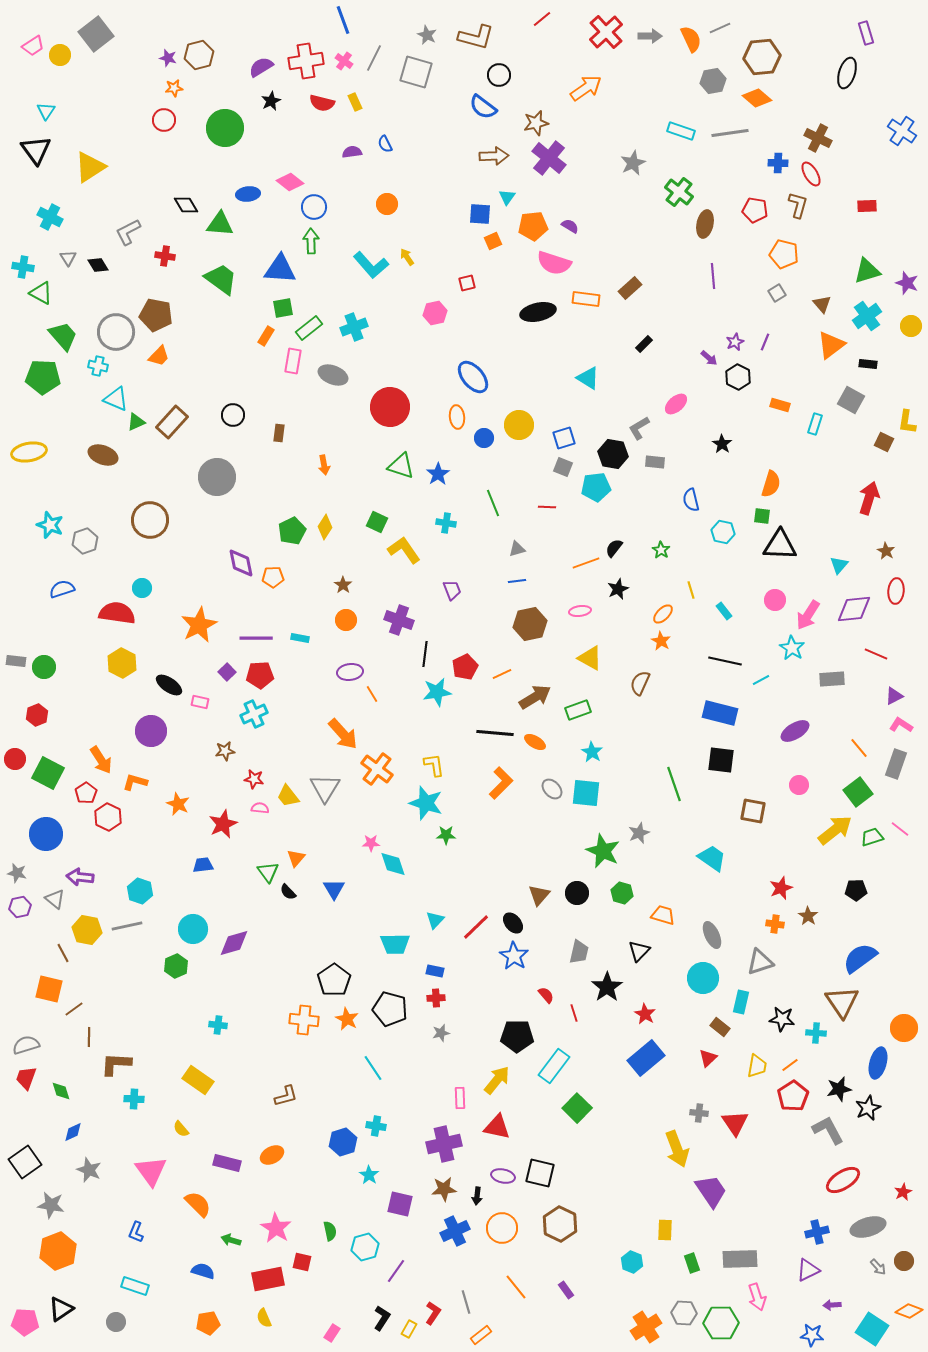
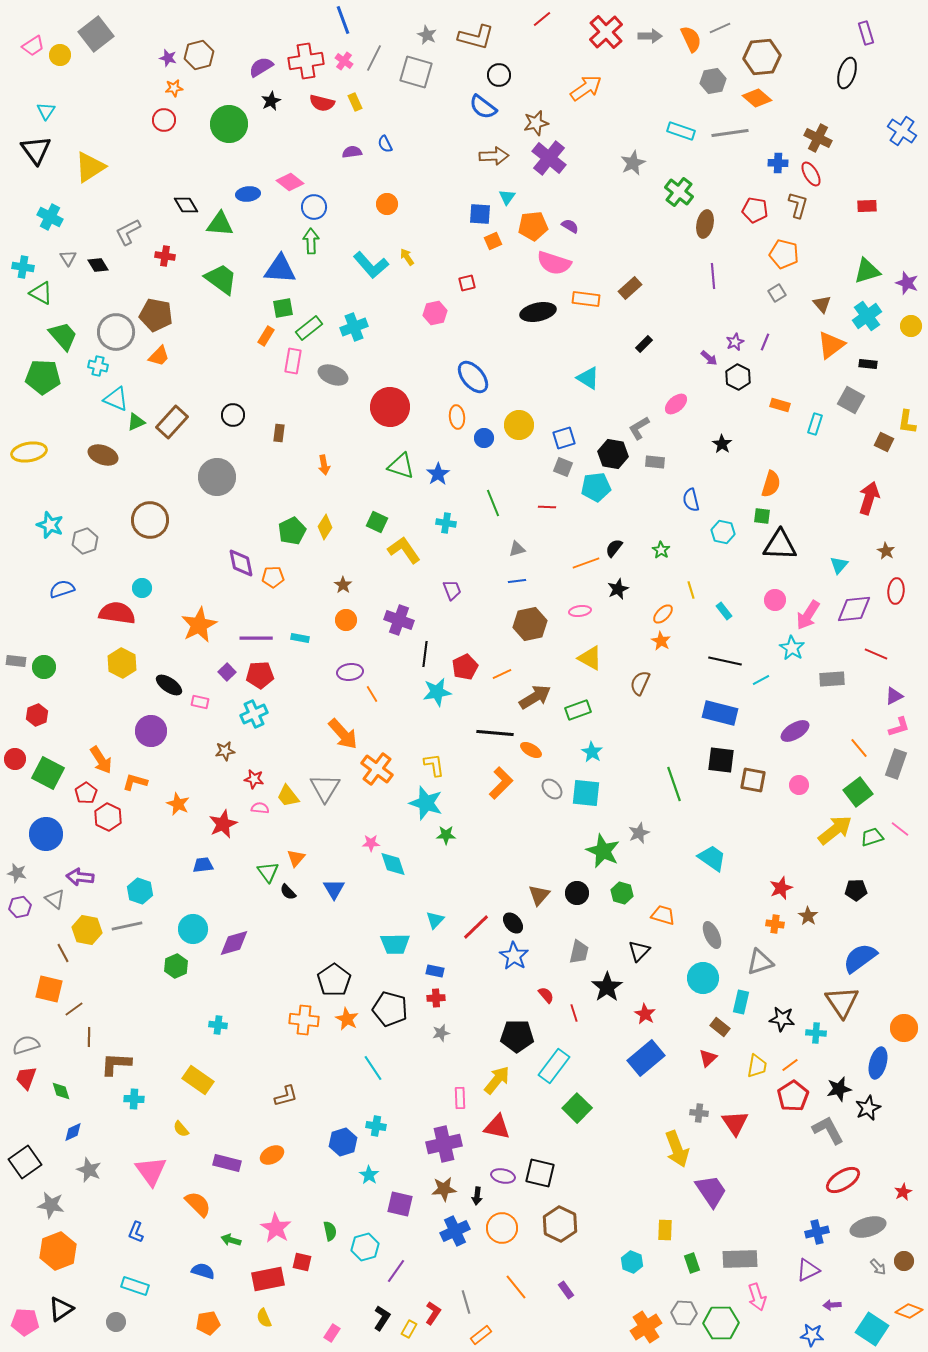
green circle at (225, 128): moved 4 px right, 4 px up
pink L-shape at (901, 725): moved 2 px left, 2 px down; rotated 130 degrees clockwise
orange ellipse at (535, 742): moved 4 px left, 8 px down
brown square at (753, 811): moved 31 px up
